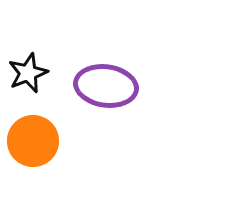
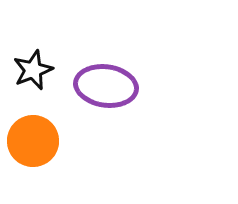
black star: moved 5 px right, 3 px up
